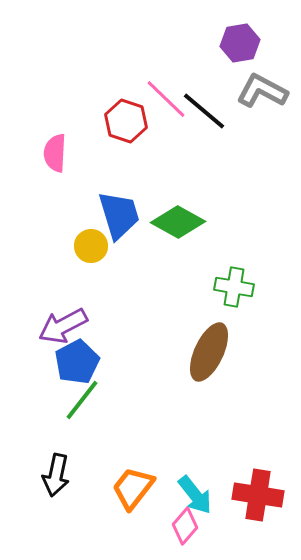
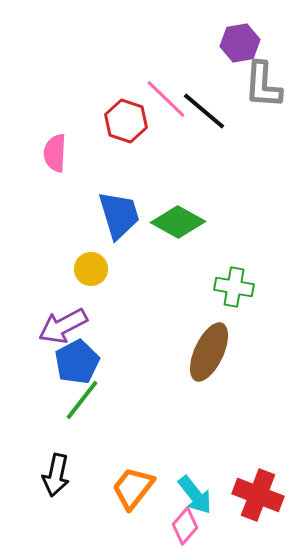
gray L-shape: moved 1 px right, 6 px up; rotated 114 degrees counterclockwise
yellow circle: moved 23 px down
red cross: rotated 12 degrees clockwise
